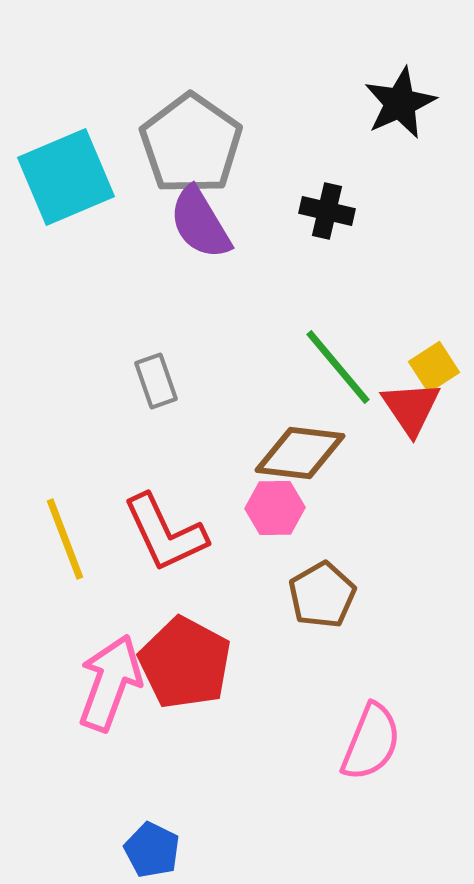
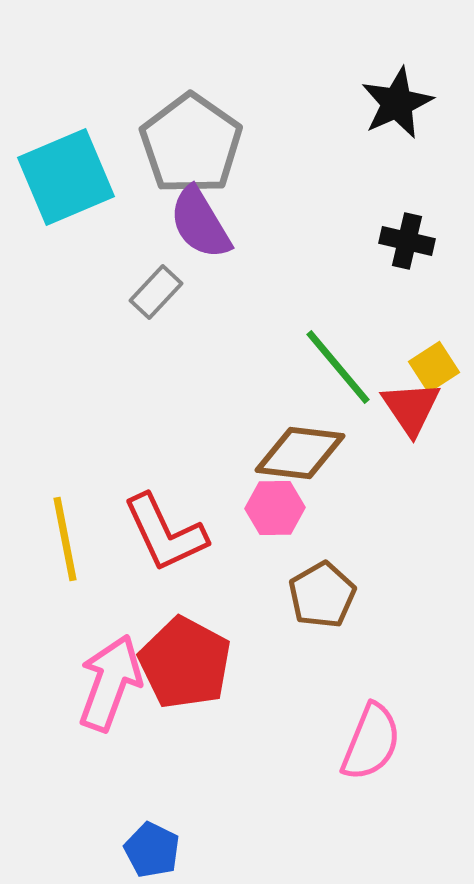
black star: moved 3 px left
black cross: moved 80 px right, 30 px down
gray rectangle: moved 89 px up; rotated 62 degrees clockwise
yellow line: rotated 10 degrees clockwise
